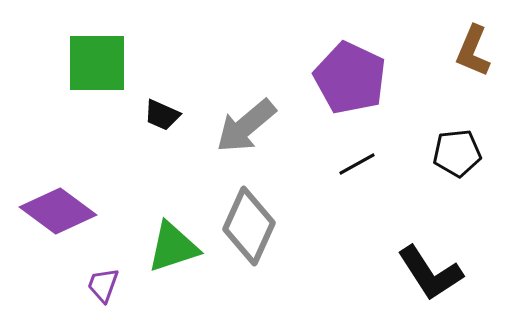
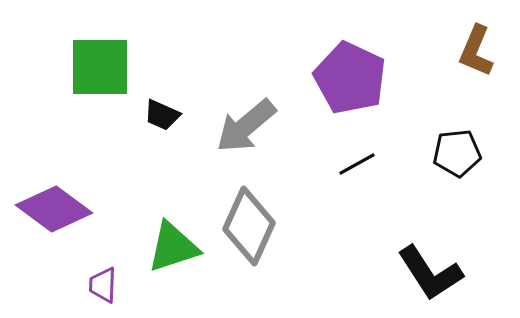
brown L-shape: moved 3 px right
green square: moved 3 px right, 4 px down
purple diamond: moved 4 px left, 2 px up
purple trapezoid: rotated 18 degrees counterclockwise
